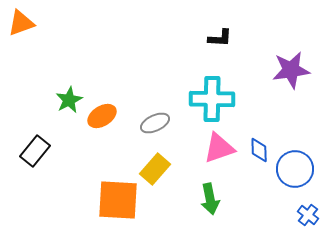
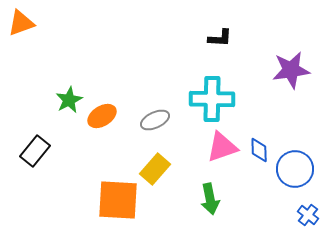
gray ellipse: moved 3 px up
pink triangle: moved 3 px right, 1 px up
